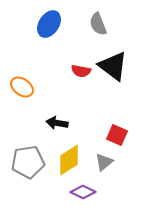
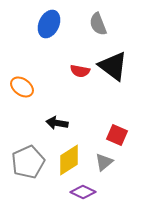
blue ellipse: rotated 8 degrees counterclockwise
red semicircle: moved 1 px left
gray pentagon: rotated 16 degrees counterclockwise
